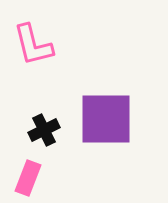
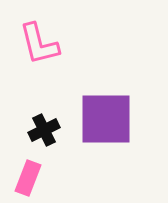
pink L-shape: moved 6 px right, 1 px up
